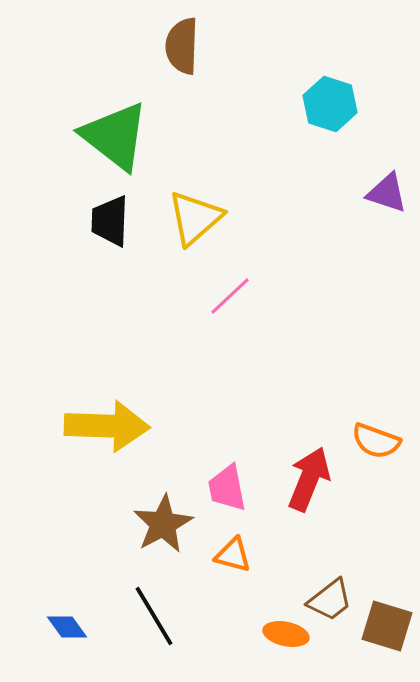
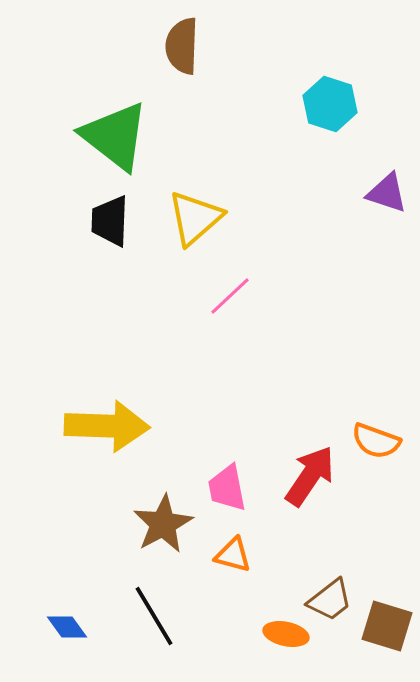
red arrow: moved 1 px right, 3 px up; rotated 12 degrees clockwise
